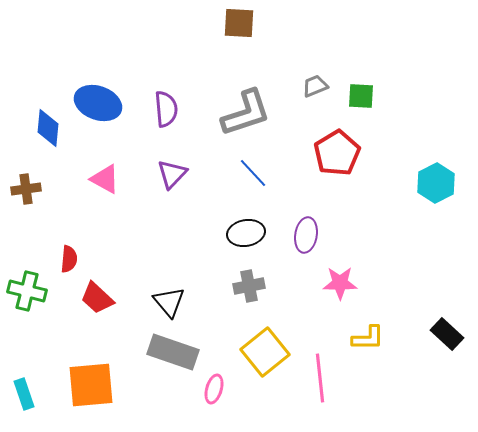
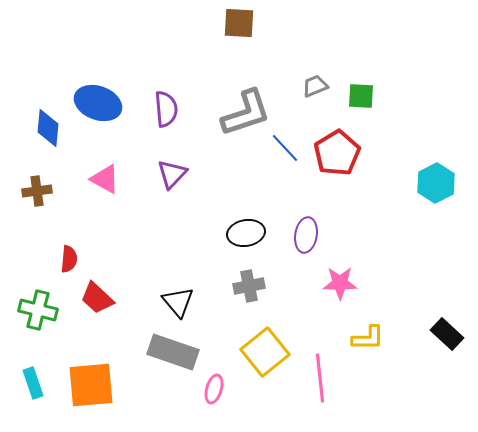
blue line: moved 32 px right, 25 px up
brown cross: moved 11 px right, 2 px down
green cross: moved 11 px right, 19 px down
black triangle: moved 9 px right
cyan rectangle: moved 9 px right, 11 px up
